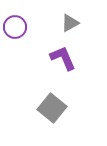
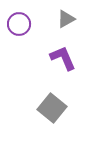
gray triangle: moved 4 px left, 4 px up
purple circle: moved 4 px right, 3 px up
